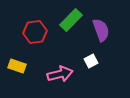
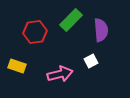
purple semicircle: rotated 15 degrees clockwise
